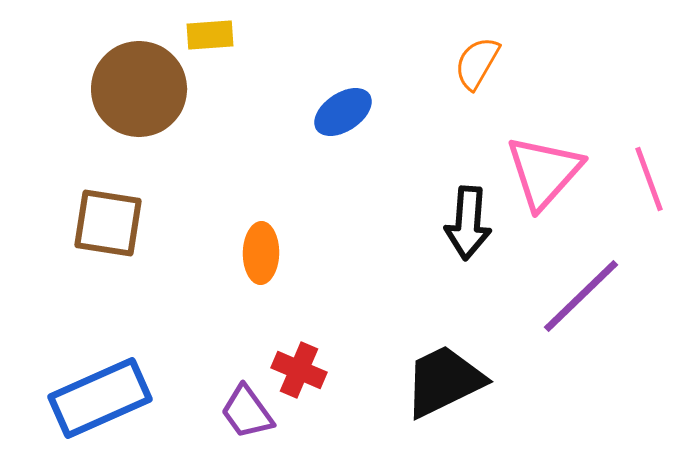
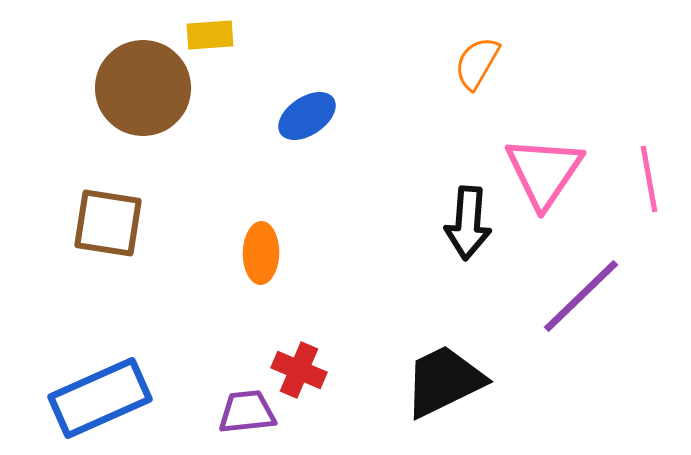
brown circle: moved 4 px right, 1 px up
blue ellipse: moved 36 px left, 4 px down
pink triangle: rotated 8 degrees counterclockwise
pink line: rotated 10 degrees clockwise
purple trapezoid: rotated 120 degrees clockwise
